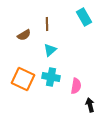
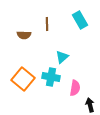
cyan rectangle: moved 4 px left, 3 px down
brown semicircle: rotated 32 degrees clockwise
cyan triangle: moved 12 px right, 7 px down
orange square: rotated 15 degrees clockwise
pink semicircle: moved 1 px left, 2 px down
